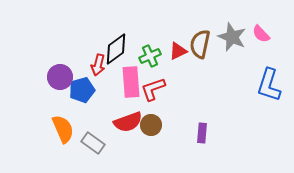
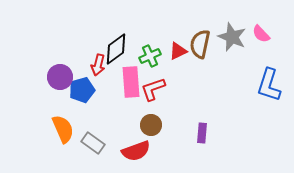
red semicircle: moved 8 px right, 29 px down
